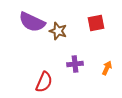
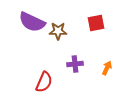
brown star: rotated 18 degrees counterclockwise
